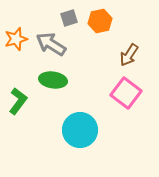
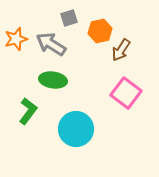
orange hexagon: moved 10 px down
brown arrow: moved 8 px left, 5 px up
green L-shape: moved 10 px right, 10 px down
cyan circle: moved 4 px left, 1 px up
